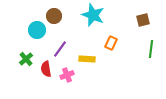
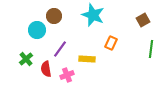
brown square: rotated 16 degrees counterclockwise
